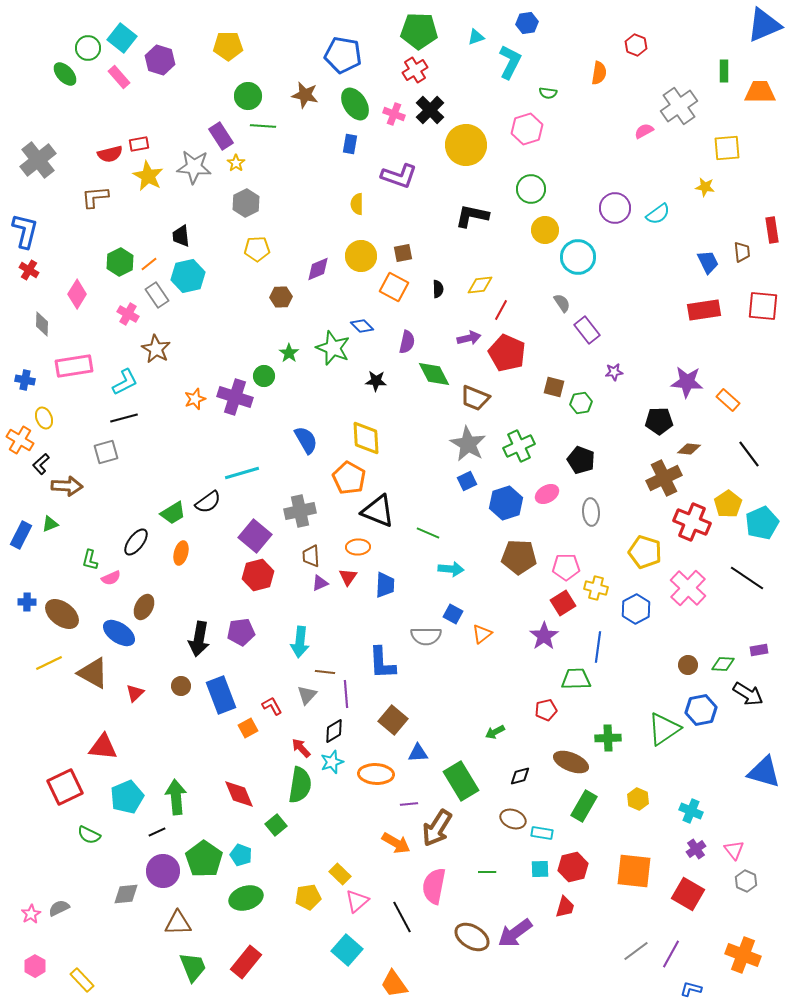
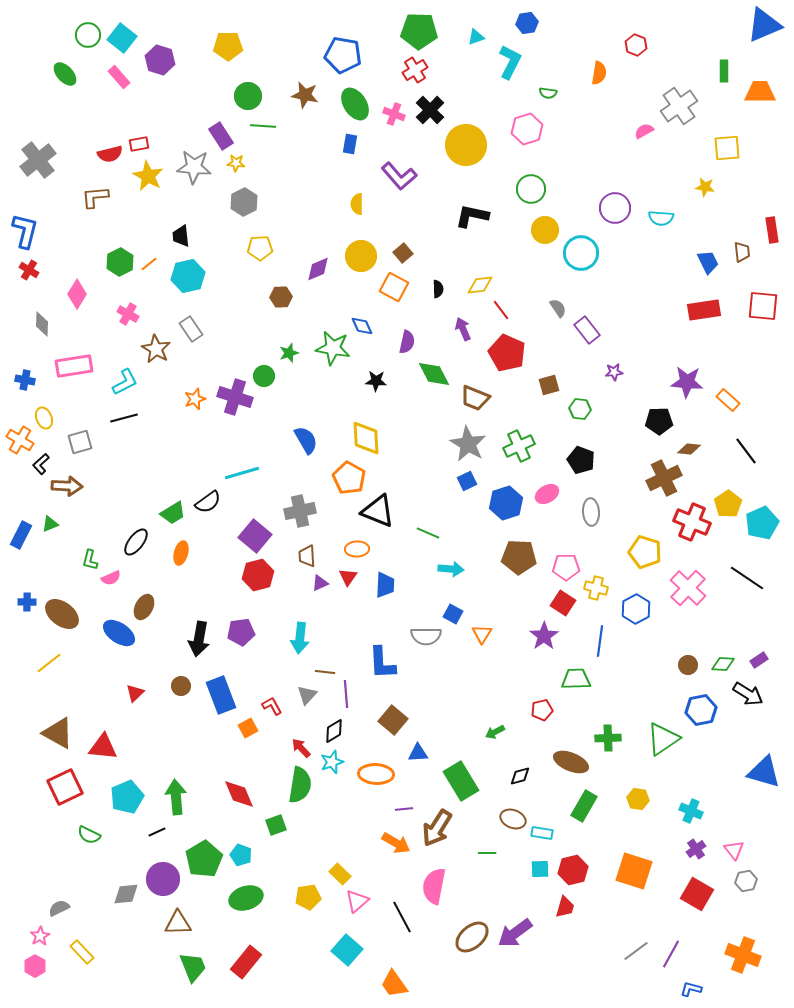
green circle at (88, 48): moved 13 px up
yellow star at (236, 163): rotated 30 degrees counterclockwise
purple L-shape at (399, 176): rotated 30 degrees clockwise
gray hexagon at (246, 203): moved 2 px left, 1 px up
cyan semicircle at (658, 214): moved 3 px right, 4 px down; rotated 40 degrees clockwise
yellow pentagon at (257, 249): moved 3 px right, 1 px up
brown square at (403, 253): rotated 30 degrees counterclockwise
cyan circle at (578, 257): moved 3 px right, 4 px up
gray rectangle at (157, 295): moved 34 px right, 34 px down
gray semicircle at (562, 303): moved 4 px left, 5 px down
red line at (501, 310): rotated 65 degrees counterclockwise
blue diamond at (362, 326): rotated 20 degrees clockwise
purple arrow at (469, 338): moved 6 px left, 9 px up; rotated 100 degrees counterclockwise
green star at (333, 348): rotated 12 degrees counterclockwise
green star at (289, 353): rotated 18 degrees clockwise
brown square at (554, 387): moved 5 px left, 2 px up; rotated 30 degrees counterclockwise
green hexagon at (581, 403): moved 1 px left, 6 px down; rotated 15 degrees clockwise
gray square at (106, 452): moved 26 px left, 10 px up
black line at (749, 454): moved 3 px left, 3 px up
orange ellipse at (358, 547): moved 1 px left, 2 px down
brown trapezoid at (311, 556): moved 4 px left
red square at (563, 603): rotated 25 degrees counterclockwise
orange triangle at (482, 634): rotated 20 degrees counterclockwise
cyan arrow at (300, 642): moved 4 px up
blue line at (598, 647): moved 2 px right, 6 px up
purple rectangle at (759, 650): moved 10 px down; rotated 24 degrees counterclockwise
yellow line at (49, 663): rotated 12 degrees counterclockwise
brown triangle at (93, 673): moved 35 px left, 60 px down
red pentagon at (546, 710): moved 4 px left
green triangle at (664, 729): moved 1 px left, 10 px down
yellow hexagon at (638, 799): rotated 15 degrees counterclockwise
purple line at (409, 804): moved 5 px left, 5 px down
green square at (276, 825): rotated 20 degrees clockwise
green pentagon at (204, 859): rotated 6 degrees clockwise
red hexagon at (573, 867): moved 3 px down
purple circle at (163, 871): moved 8 px down
orange square at (634, 871): rotated 12 degrees clockwise
green line at (487, 872): moved 19 px up
gray hexagon at (746, 881): rotated 25 degrees clockwise
red square at (688, 894): moved 9 px right
pink star at (31, 914): moved 9 px right, 22 px down
brown ellipse at (472, 937): rotated 72 degrees counterclockwise
yellow rectangle at (82, 980): moved 28 px up
